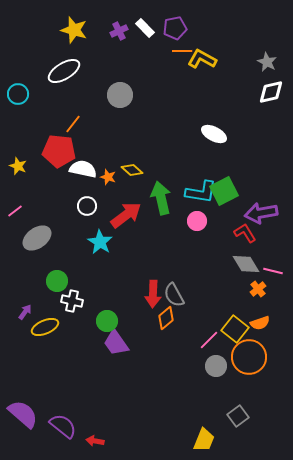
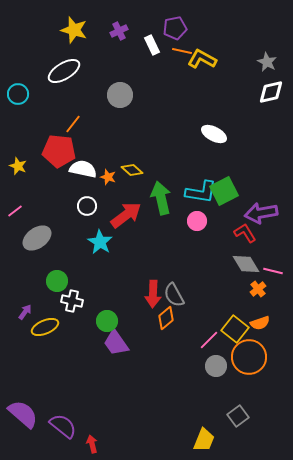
white rectangle at (145, 28): moved 7 px right, 17 px down; rotated 18 degrees clockwise
orange line at (182, 51): rotated 12 degrees clockwise
red arrow at (95, 441): moved 3 px left, 3 px down; rotated 66 degrees clockwise
